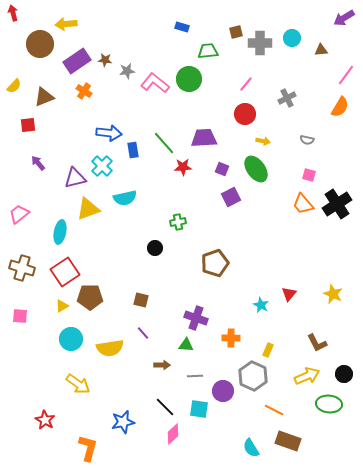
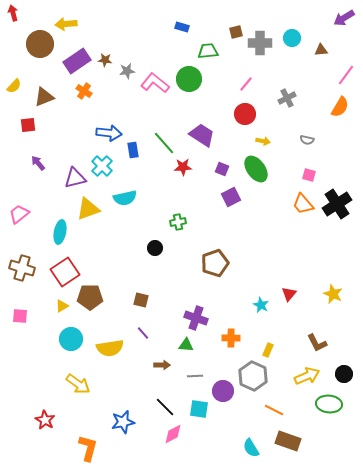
purple trapezoid at (204, 138): moved 2 px left, 3 px up; rotated 36 degrees clockwise
pink diamond at (173, 434): rotated 15 degrees clockwise
